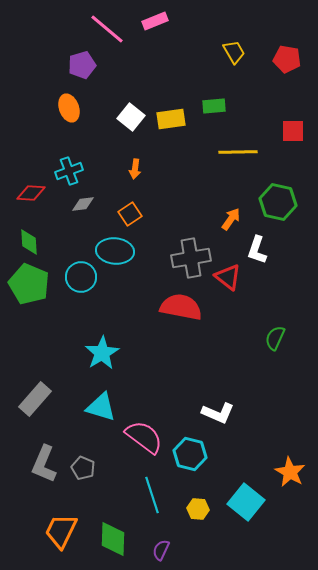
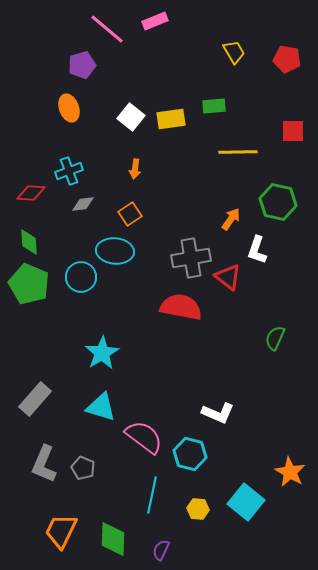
cyan line at (152, 495): rotated 30 degrees clockwise
